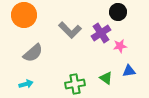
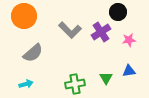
orange circle: moved 1 px down
purple cross: moved 1 px up
pink star: moved 9 px right, 6 px up
green triangle: rotated 24 degrees clockwise
